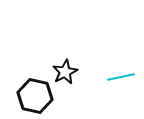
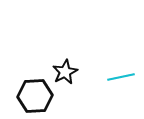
black hexagon: rotated 16 degrees counterclockwise
